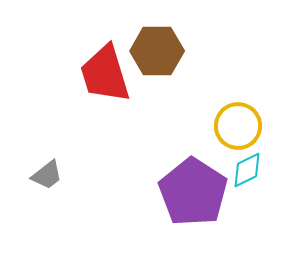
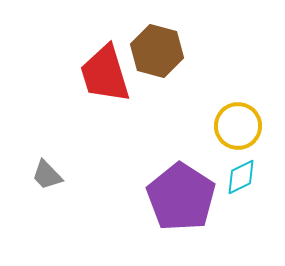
brown hexagon: rotated 15 degrees clockwise
cyan diamond: moved 6 px left, 7 px down
gray trapezoid: rotated 84 degrees clockwise
purple pentagon: moved 12 px left, 5 px down
